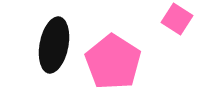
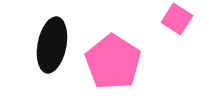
black ellipse: moved 2 px left
